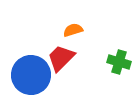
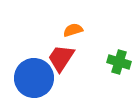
red trapezoid: rotated 12 degrees counterclockwise
blue circle: moved 3 px right, 3 px down
